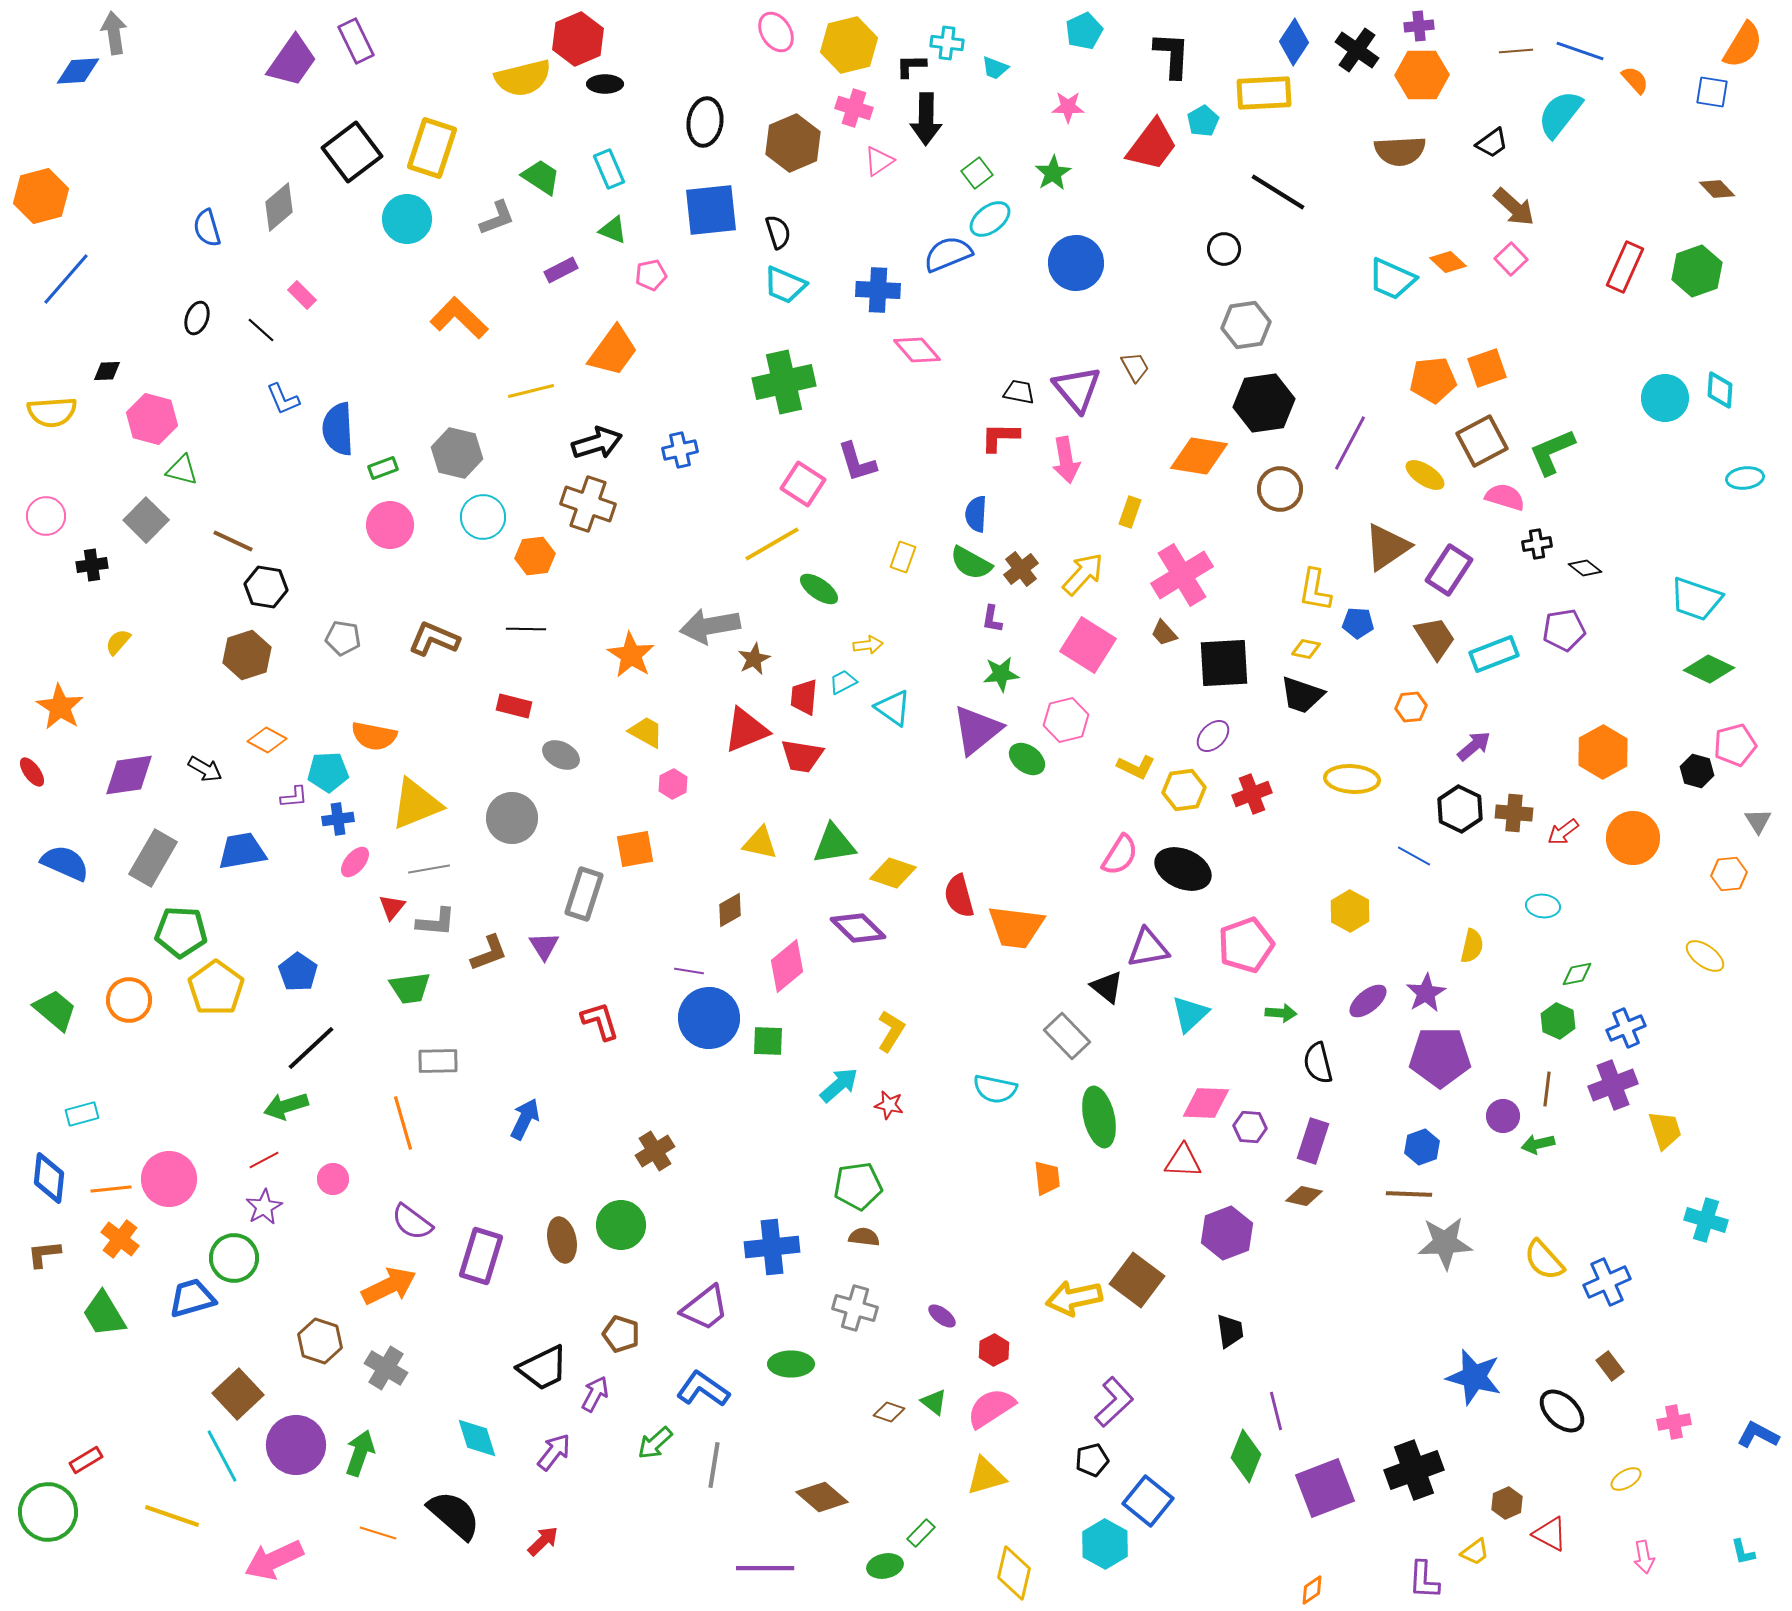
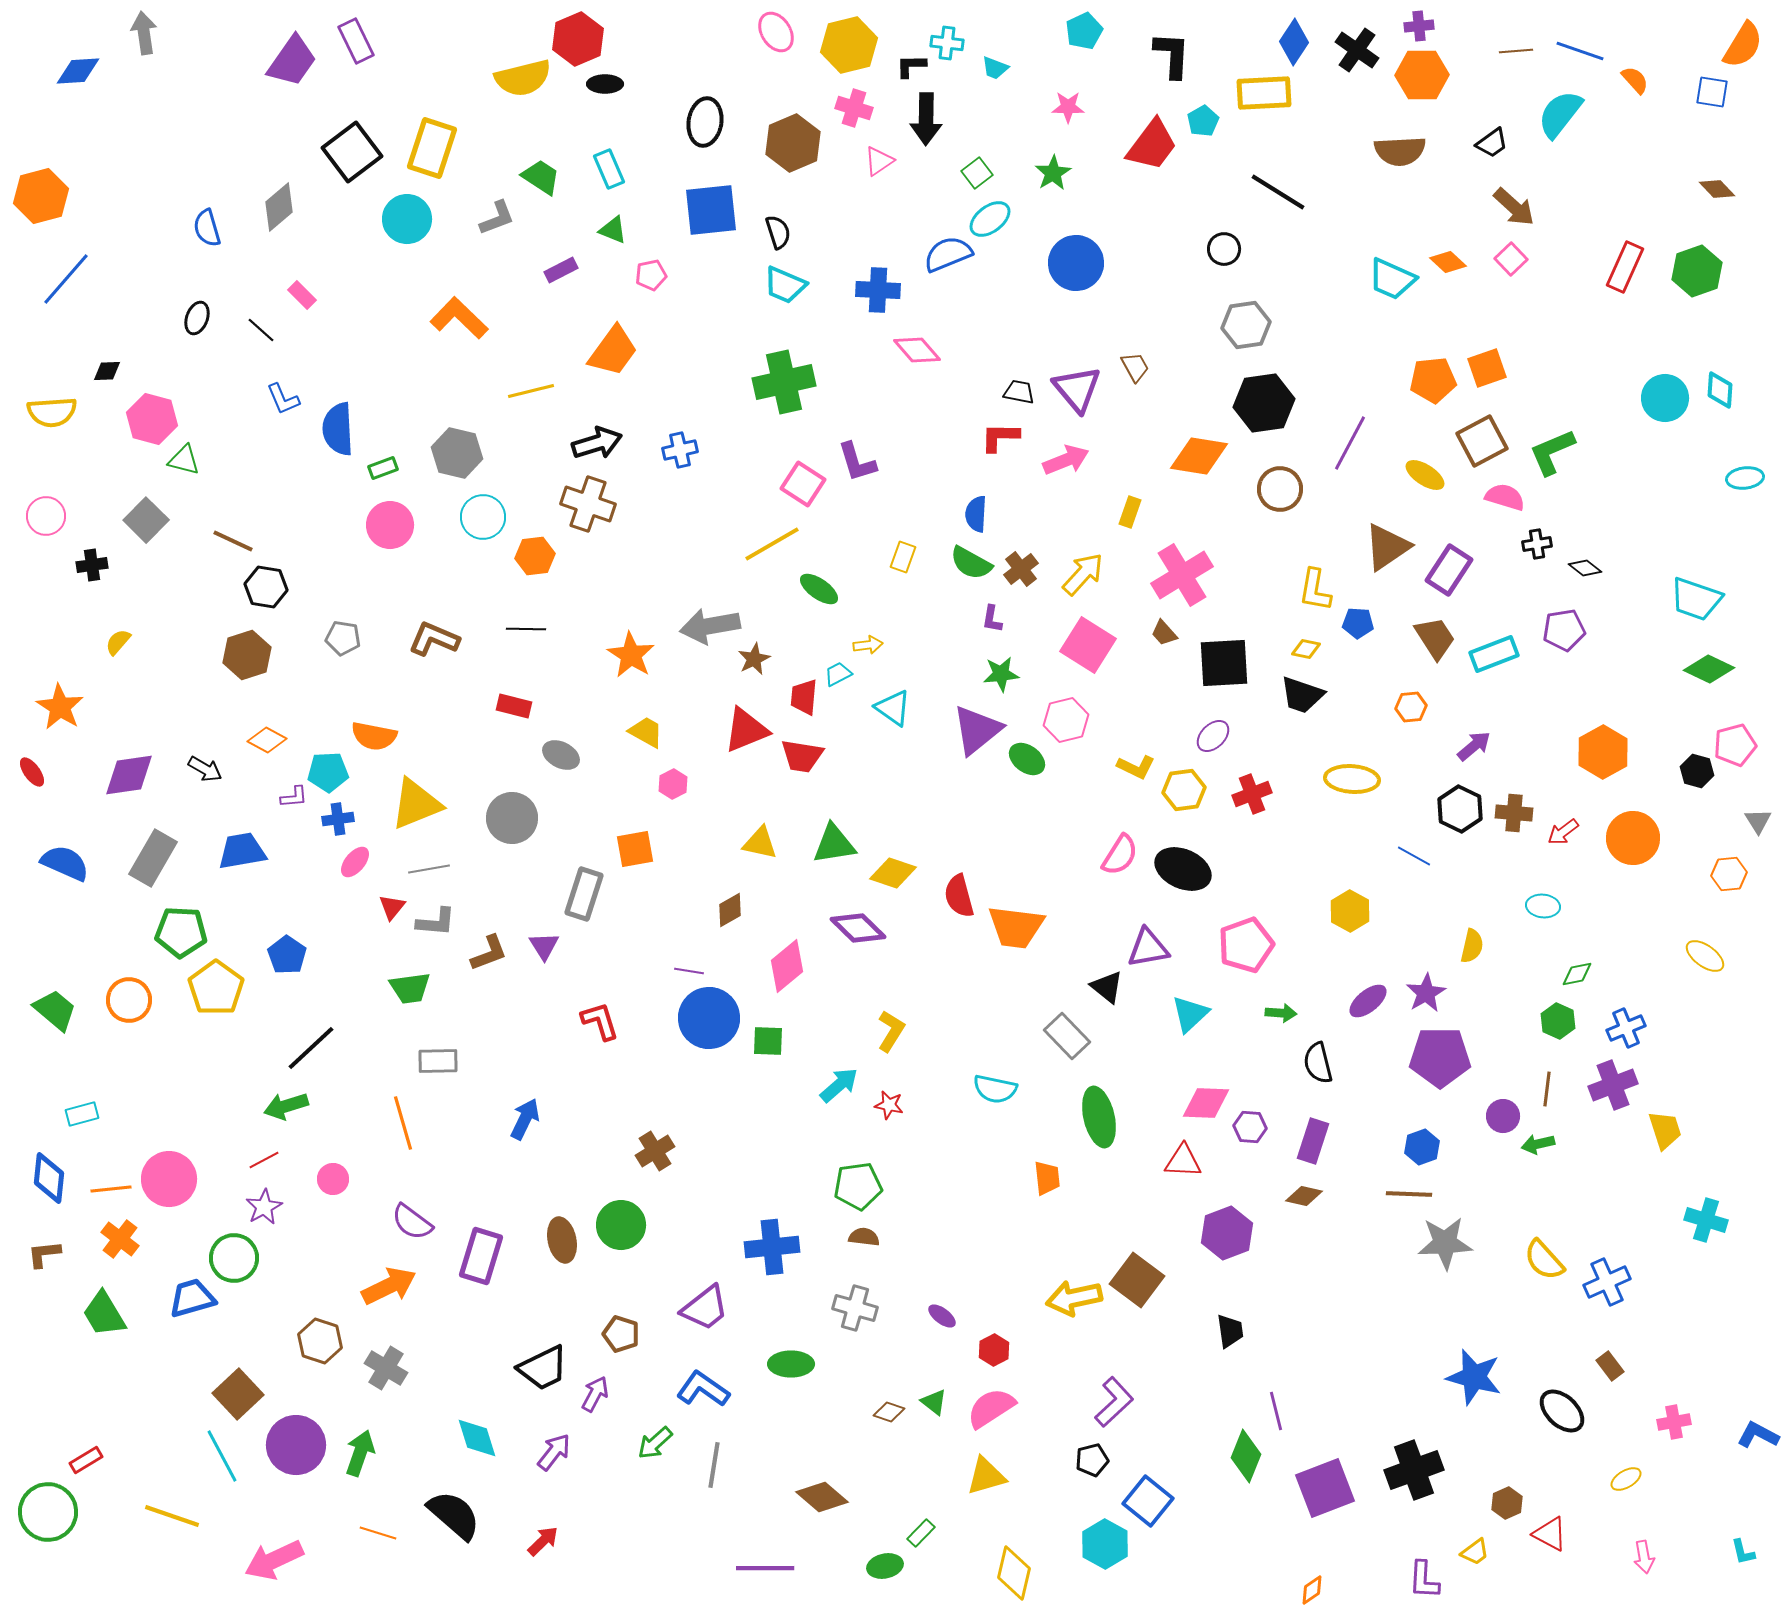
gray arrow at (114, 33): moved 30 px right
pink arrow at (1066, 460): rotated 102 degrees counterclockwise
green triangle at (182, 470): moved 2 px right, 10 px up
cyan trapezoid at (843, 682): moved 5 px left, 8 px up
blue pentagon at (298, 972): moved 11 px left, 17 px up
